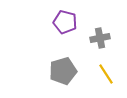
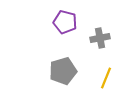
yellow line: moved 4 px down; rotated 55 degrees clockwise
